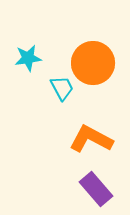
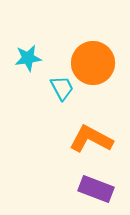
purple rectangle: rotated 28 degrees counterclockwise
